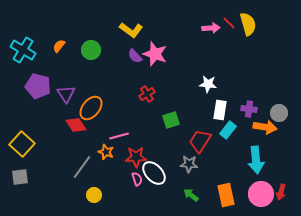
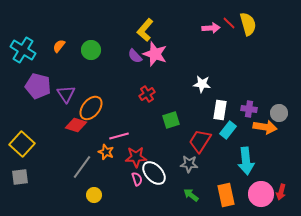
yellow L-shape: moved 14 px right; rotated 95 degrees clockwise
white star: moved 6 px left
red diamond: rotated 40 degrees counterclockwise
cyan arrow: moved 10 px left, 1 px down
